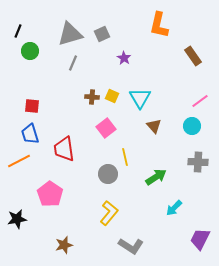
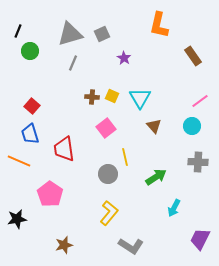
red square: rotated 35 degrees clockwise
orange line: rotated 50 degrees clockwise
cyan arrow: rotated 18 degrees counterclockwise
